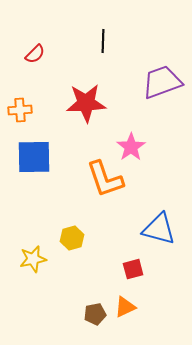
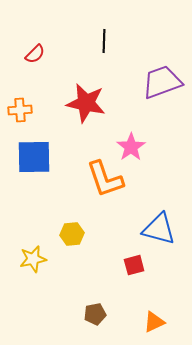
black line: moved 1 px right
red star: rotated 15 degrees clockwise
yellow hexagon: moved 4 px up; rotated 10 degrees clockwise
red square: moved 1 px right, 4 px up
orange triangle: moved 29 px right, 15 px down
